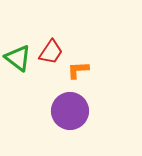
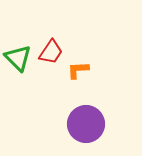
green triangle: rotated 8 degrees clockwise
purple circle: moved 16 px right, 13 px down
